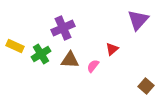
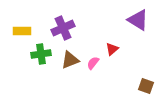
purple triangle: rotated 40 degrees counterclockwise
yellow rectangle: moved 7 px right, 15 px up; rotated 24 degrees counterclockwise
green cross: rotated 24 degrees clockwise
brown triangle: rotated 24 degrees counterclockwise
pink semicircle: moved 3 px up
brown square: rotated 21 degrees counterclockwise
